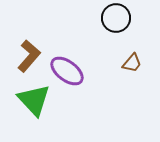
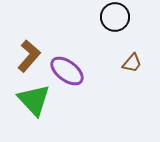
black circle: moved 1 px left, 1 px up
